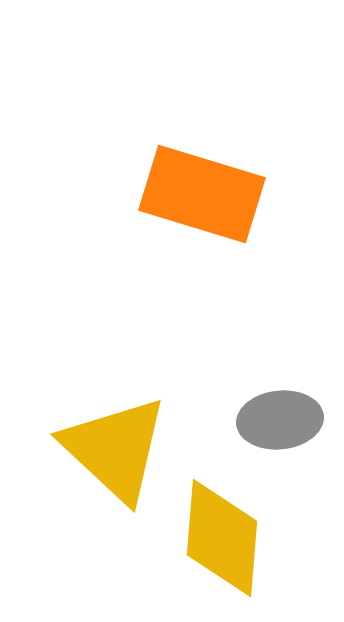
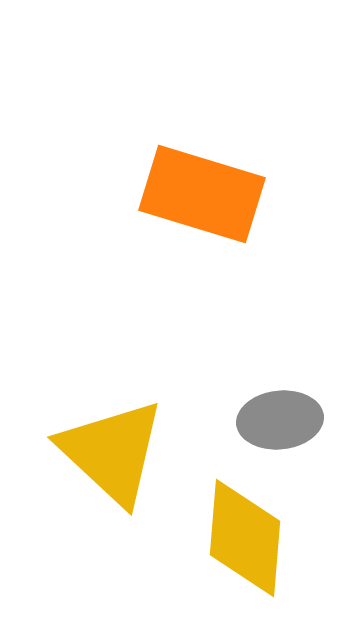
yellow triangle: moved 3 px left, 3 px down
yellow diamond: moved 23 px right
